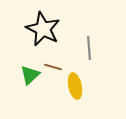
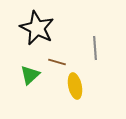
black star: moved 6 px left, 1 px up
gray line: moved 6 px right
brown line: moved 4 px right, 5 px up
